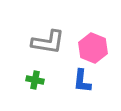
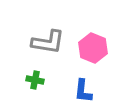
blue L-shape: moved 1 px right, 10 px down
